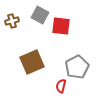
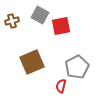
red square: rotated 18 degrees counterclockwise
